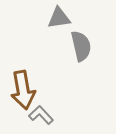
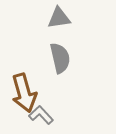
gray semicircle: moved 21 px left, 12 px down
brown arrow: moved 1 px right, 3 px down; rotated 6 degrees counterclockwise
